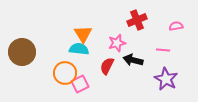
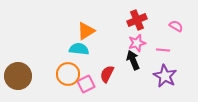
pink semicircle: rotated 40 degrees clockwise
orange triangle: moved 3 px right, 3 px up; rotated 30 degrees clockwise
pink star: moved 20 px right
brown circle: moved 4 px left, 24 px down
black arrow: rotated 54 degrees clockwise
red semicircle: moved 8 px down
orange circle: moved 3 px right, 1 px down
purple star: moved 1 px left, 3 px up
pink square: moved 6 px right
